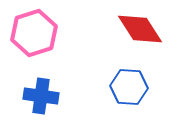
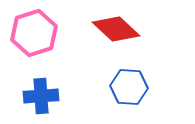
red diamond: moved 24 px left; rotated 15 degrees counterclockwise
blue cross: rotated 12 degrees counterclockwise
